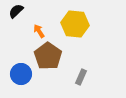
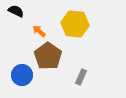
black semicircle: rotated 70 degrees clockwise
orange arrow: rotated 16 degrees counterclockwise
blue circle: moved 1 px right, 1 px down
